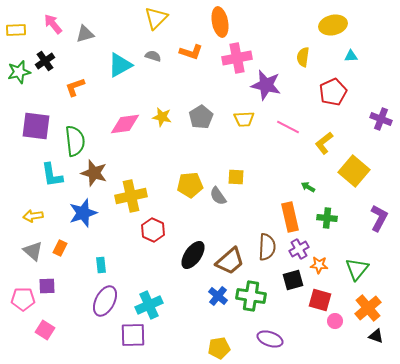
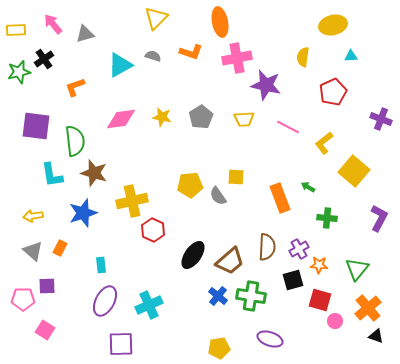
black cross at (45, 61): moved 1 px left, 2 px up
pink diamond at (125, 124): moved 4 px left, 5 px up
yellow cross at (131, 196): moved 1 px right, 5 px down
orange rectangle at (290, 217): moved 10 px left, 19 px up; rotated 8 degrees counterclockwise
purple square at (133, 335): moved 12 px left, 9 px down
